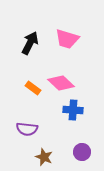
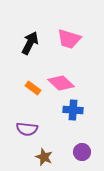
pink trapezoid: moved 2 px right
